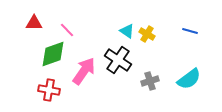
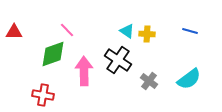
red triangle: moved 20 px left, 9 px down
yellow cross: rotated 28 degrees counterclockwise
pink arrow: rotated 36 degrees counterclockwise
gray cross: moved 1 px left; rotated 36 degrees counterclockwise
red cross: moved 6 px left, 5 px down
